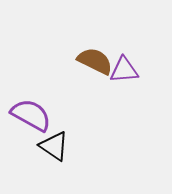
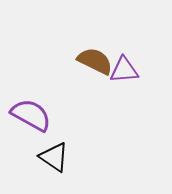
black triangle: moved 11 px down
